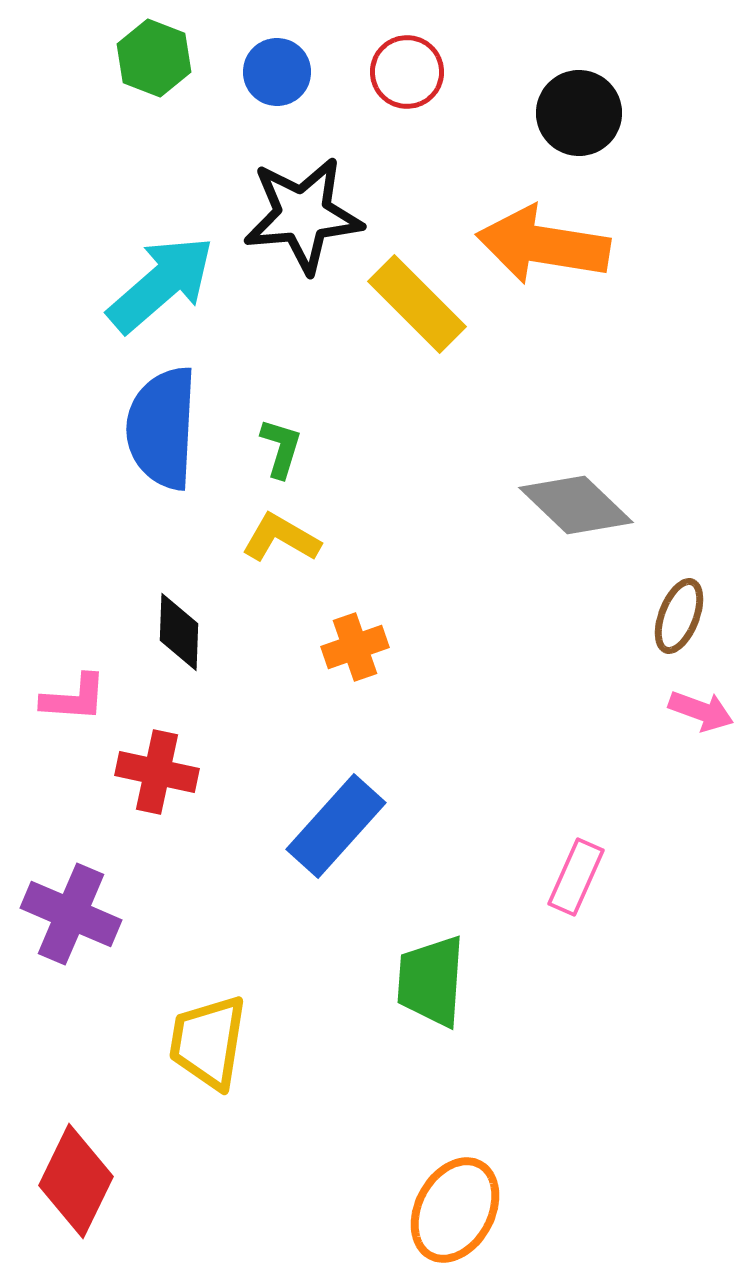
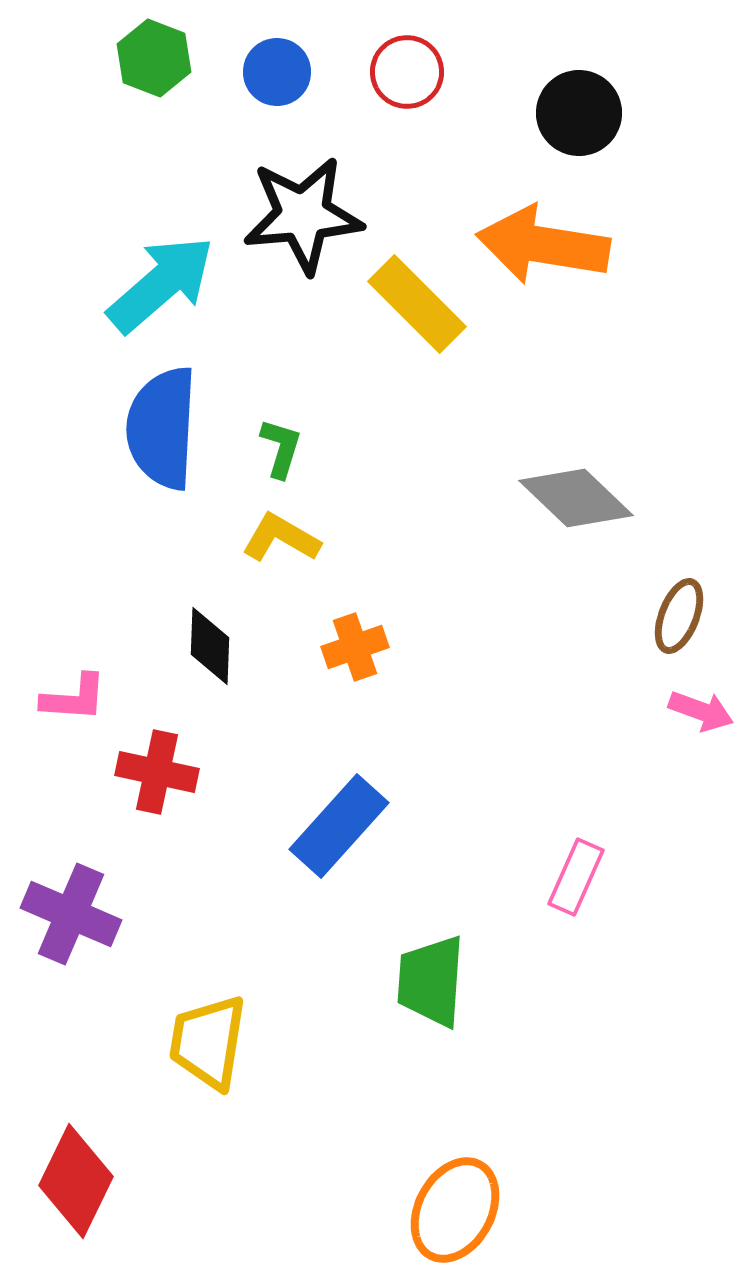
gray diamond: moved 7 px up
black diamond: moved 31 px right, 14 px down
blue rectangle: moved 3 px right
